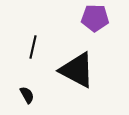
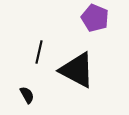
purple pentagon: rotated 20 degrees clockwise
black line: moved 6 px right, 5 px down
